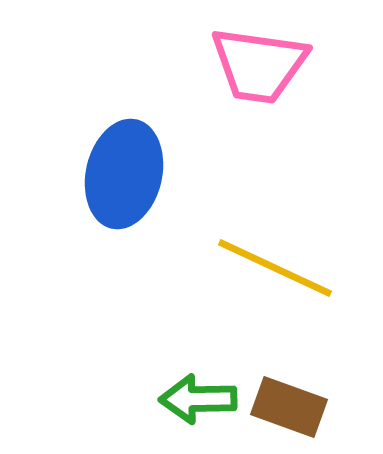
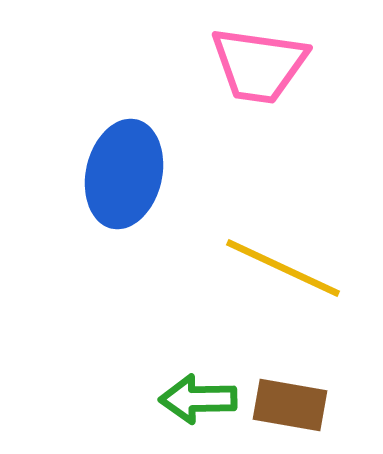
yellow line: moved 8 px right
brown rectangle: moved 1 px right, 2 px up; rotated 10 degrees counterclockwise
